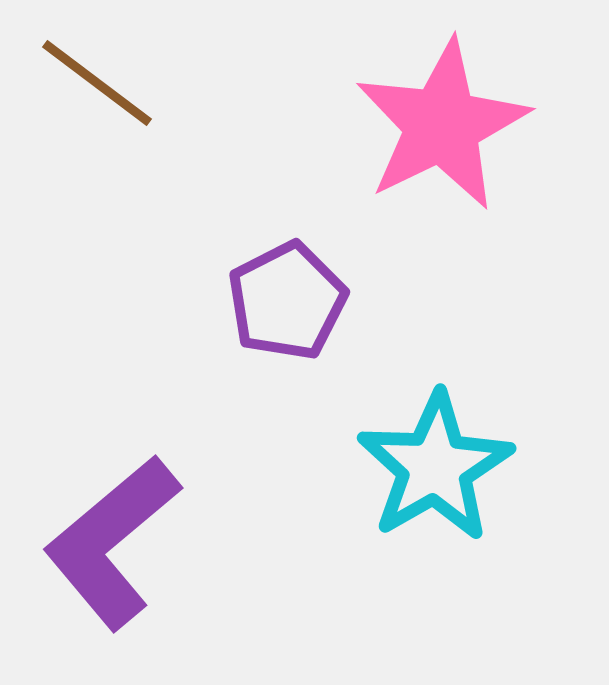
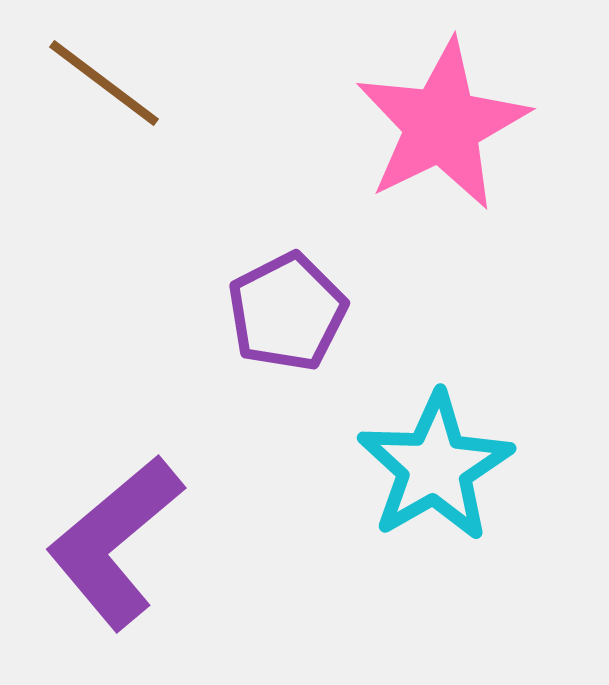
brown line: moved 7 px right
purple pentagon: moved 11 px down
purple L-shape: moved 3 px right
